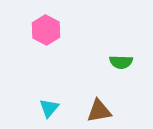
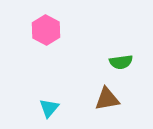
green semicircle: rotated 10 degrees counterclockwise
brown triangle: moved 8 px right, 12 px up
